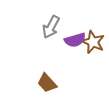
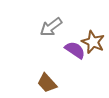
gray arrow: rotated 25 degrees clockwise
purple semicircle: moved 10 px down; rotated 130 degrees counterclockwise
